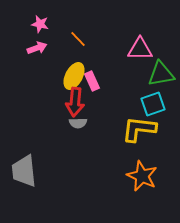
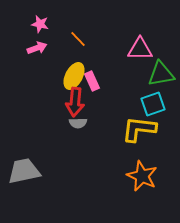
gray trapezoid: rotated 84 degrees clockwise
